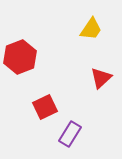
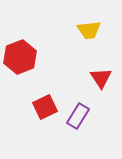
yellow trapezoid: moved 2 px left, 1 px down; rotated 50 degrees clockwise
red triangle: rotated 20 degrees counterclockwise
purple rectangle: moved 8 px right, 18 px up
